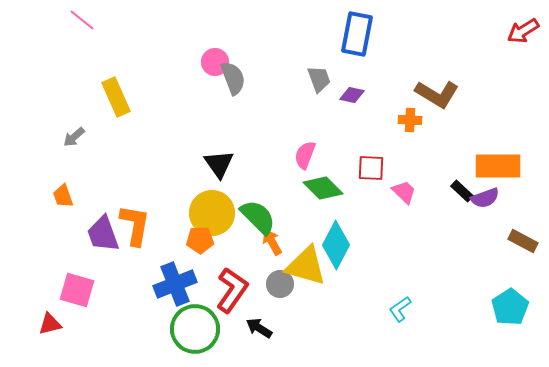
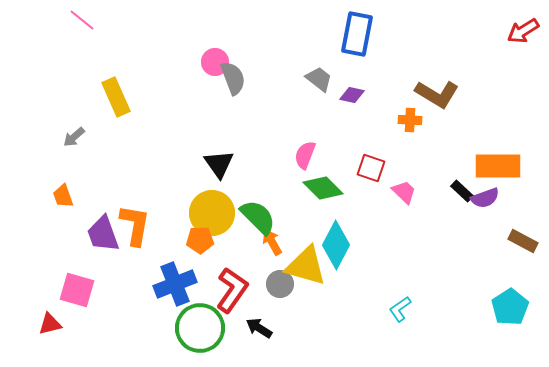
gray trapezoid: rotated 32 degrees counterclockwise
red square: rotated 16 degrees clockwise
green circle: moved 5 px right, 1 px up
